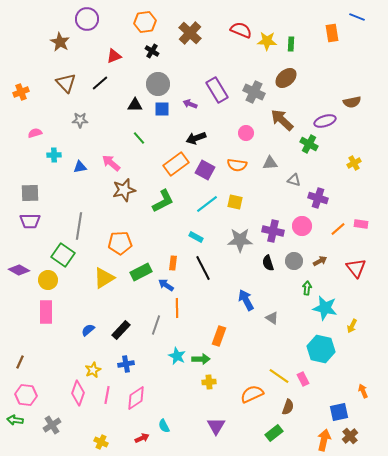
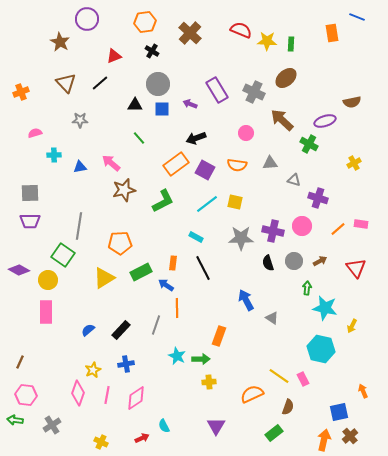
gray star at (240, 240): moved 1 px right, 2 px up
